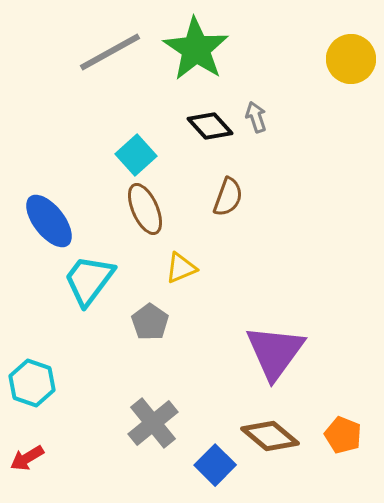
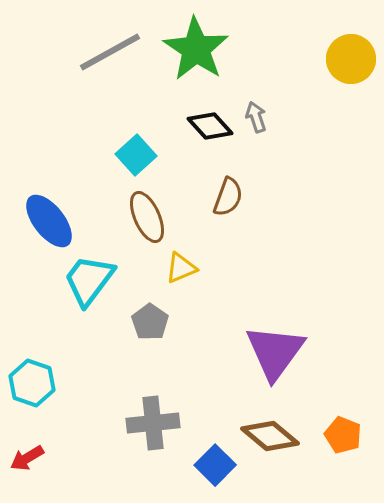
brown ellipse: moved 2 px right, 8 px down
gray cross: rotated 33 degrees clockwise
